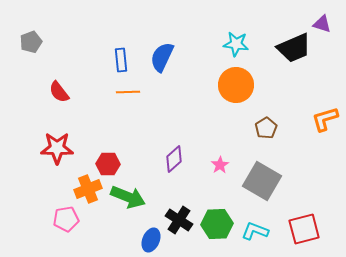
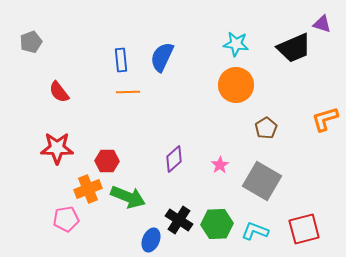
red hexagon: moved 1 px left, 3 px up
